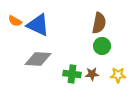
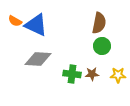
blue triangle: moved 2 px left
